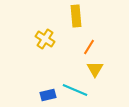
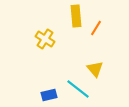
orange line: moved 7 px right, 19 px up
yellow triangle: rotated 12 degrees counterclockwise
cyan line: moved 3 px right, 1 px up; rotated 15 degrees clockwise
blue rectangle: moved 1 px right
